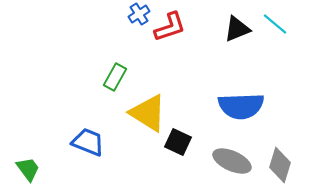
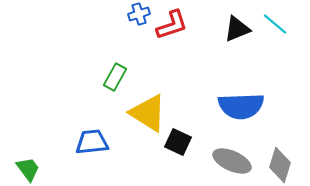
blue cross: rotated 15 degrees clockwise
red L-shape: moved 2 px right, 2 px up
blue trapezoid: moved 4 px right; rotated 28 degrees counterclockwise
